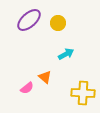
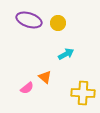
purple ellipse: rotated 60 degrees clockwise
